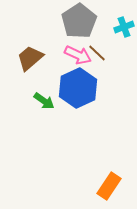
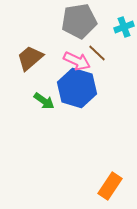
gray pentagon: rotated 24 degrees clockwise
pink arrow: moved 1 px left, 6 px down
blue hexagon: moved 1 px left; rotated 18 degrees counterclockwise
orange rectangle: moved 1 px right
